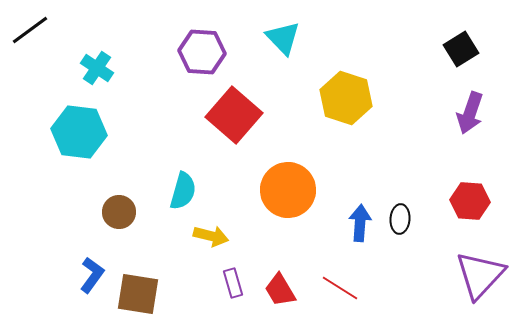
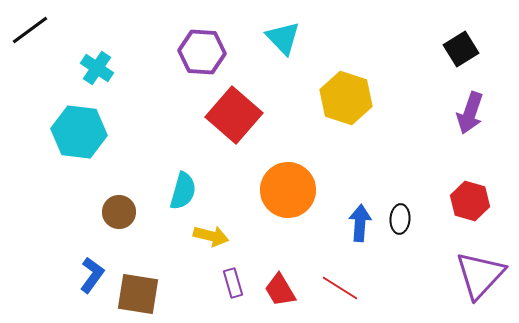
red hexagon: rotated 12 degrees clockwise
